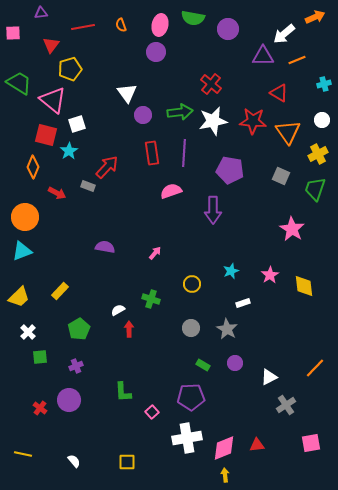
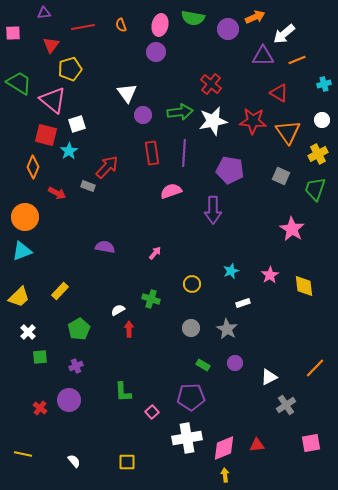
purple triangle at (41, 13): moved 3 px right
orange arrow at (315, 17): moved 60 px left
